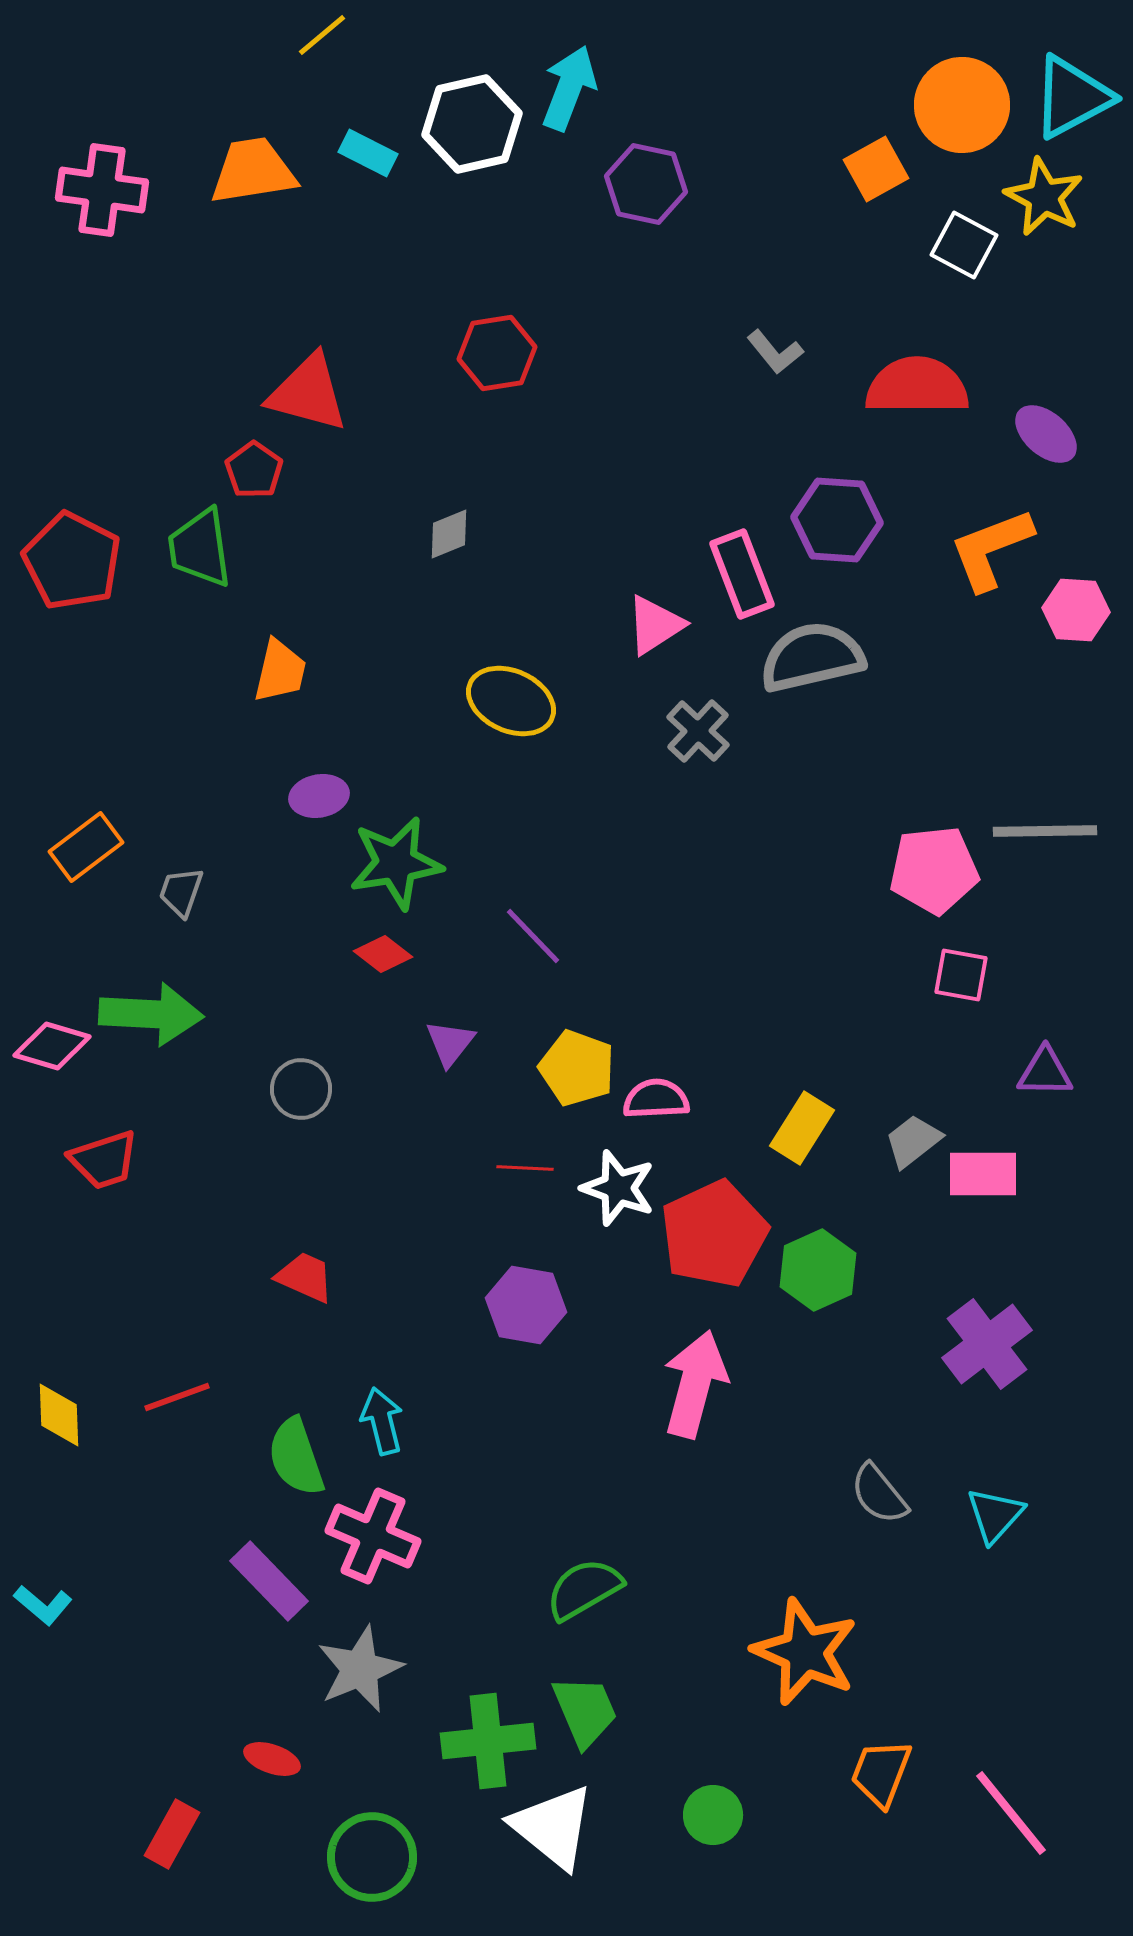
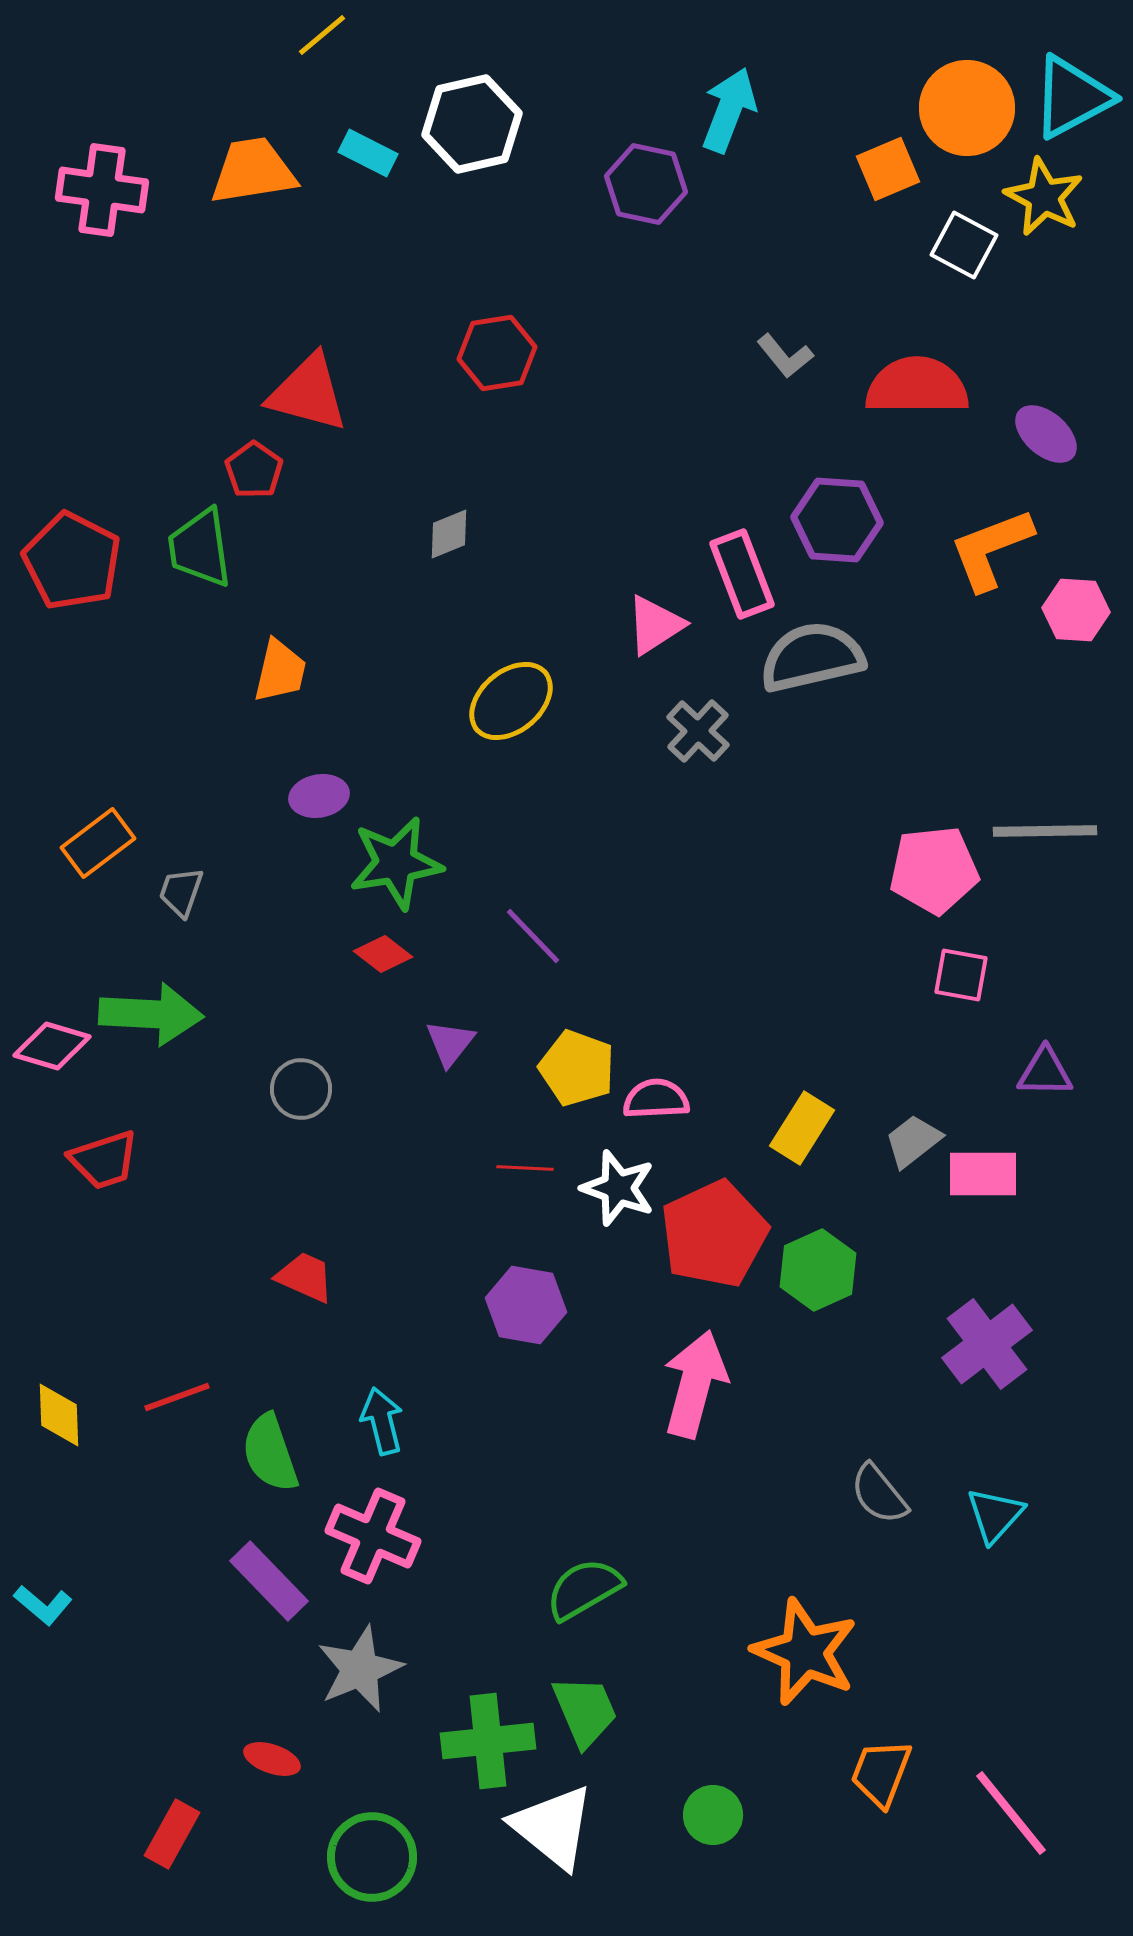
cyan arrow at (569, 88): moved 160 px right, 22 px down
orange circle at (962, 105): moved 5 px right, 3 px down
orange square at (876, 169): moved 12 px right; rotated 6 degrees clockwise
gray L-shape at (775, 352): moved 10 px right, 4 px down
yellow ellipse at (511, 701): rotated 64 degrees counterclockwise
orange rectangle at (86, 847): moved 12 px right, 4 px up
green semicircle at (296, 1457): moved 26 px left, 4 px up
